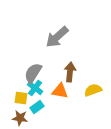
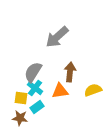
gray semicircle: moved 1 px up
orange triangle: rotated 18 degrees counterclockwise
